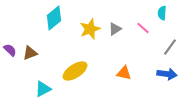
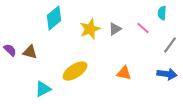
gray line: moved 2 px up
brown triangle: moved 1 px up; rotated 35 degrees clockwise
